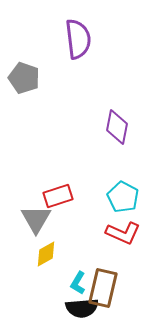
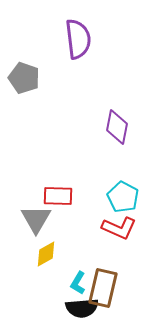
red rectangle: rotated 20 degrees clockwise
red L-shape: moved 4 px left, 5 px up
